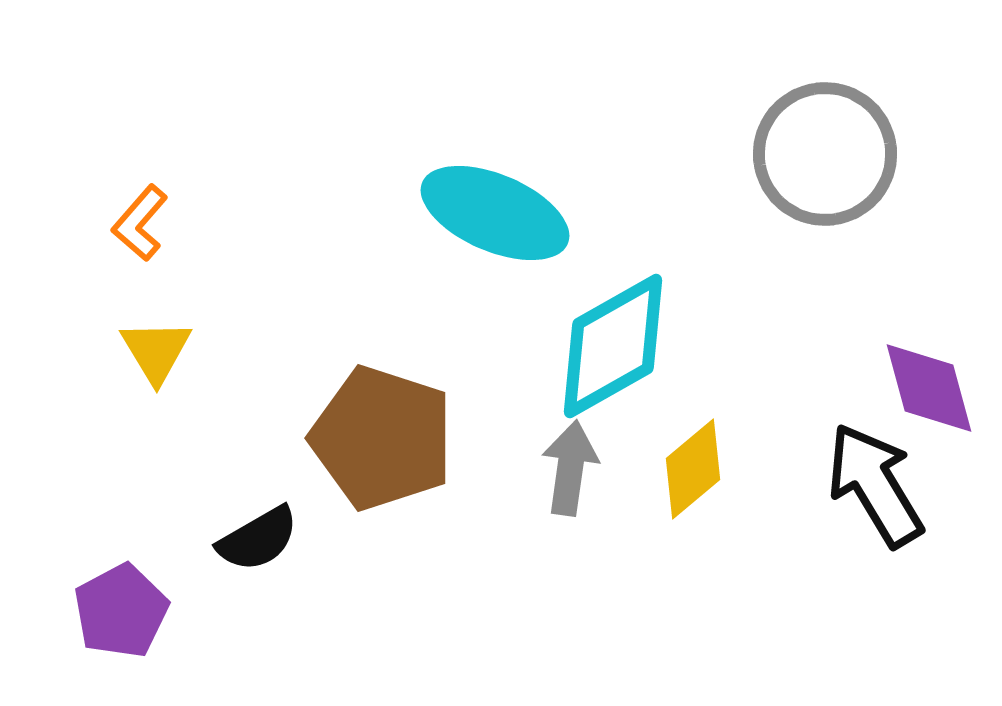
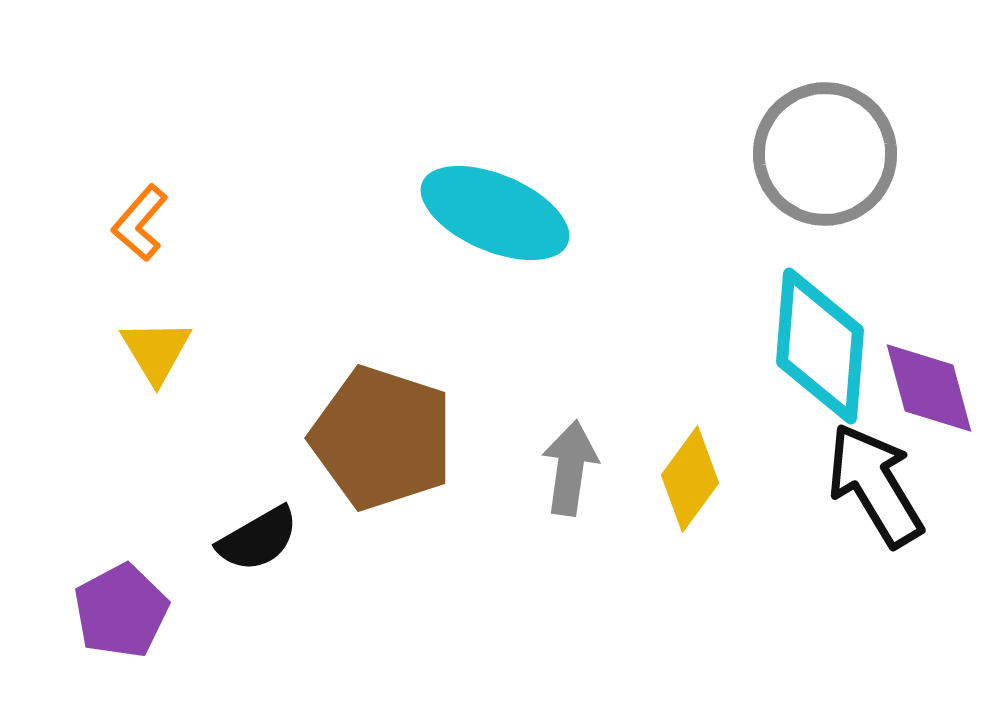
cyan diamond: moved 207 px right; rotated 56 degrees counterclockwise
yellow diamond: moved 3 px left, 10 px down; rotated 14 degrees counterclockwise
